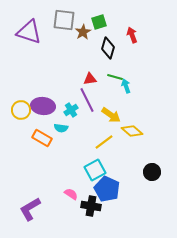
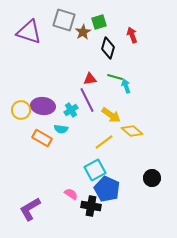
gray square: rotated 10 degrees clockwise
cyan semicircle: moved 1 px down
black circle: moved 6 px down
